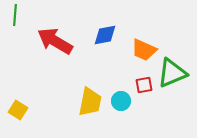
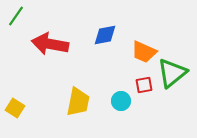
green line: moved 1 px right, 1 px down; rotated 30 degrees clockwise
red arrow: moved 5 px left, 3 px down; rotated 21 degrees counterclockwise
orange trapezoid: moved 2 px down
green triangle: rotated 16 degrees counterclockwise
yellow trapezoid: moved 12 px left
yellow square: moved 3 px left, 2 px up
